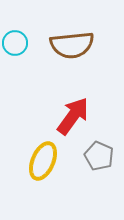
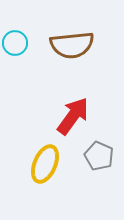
yellow ellipse: moved 2 px right, 3 px down
